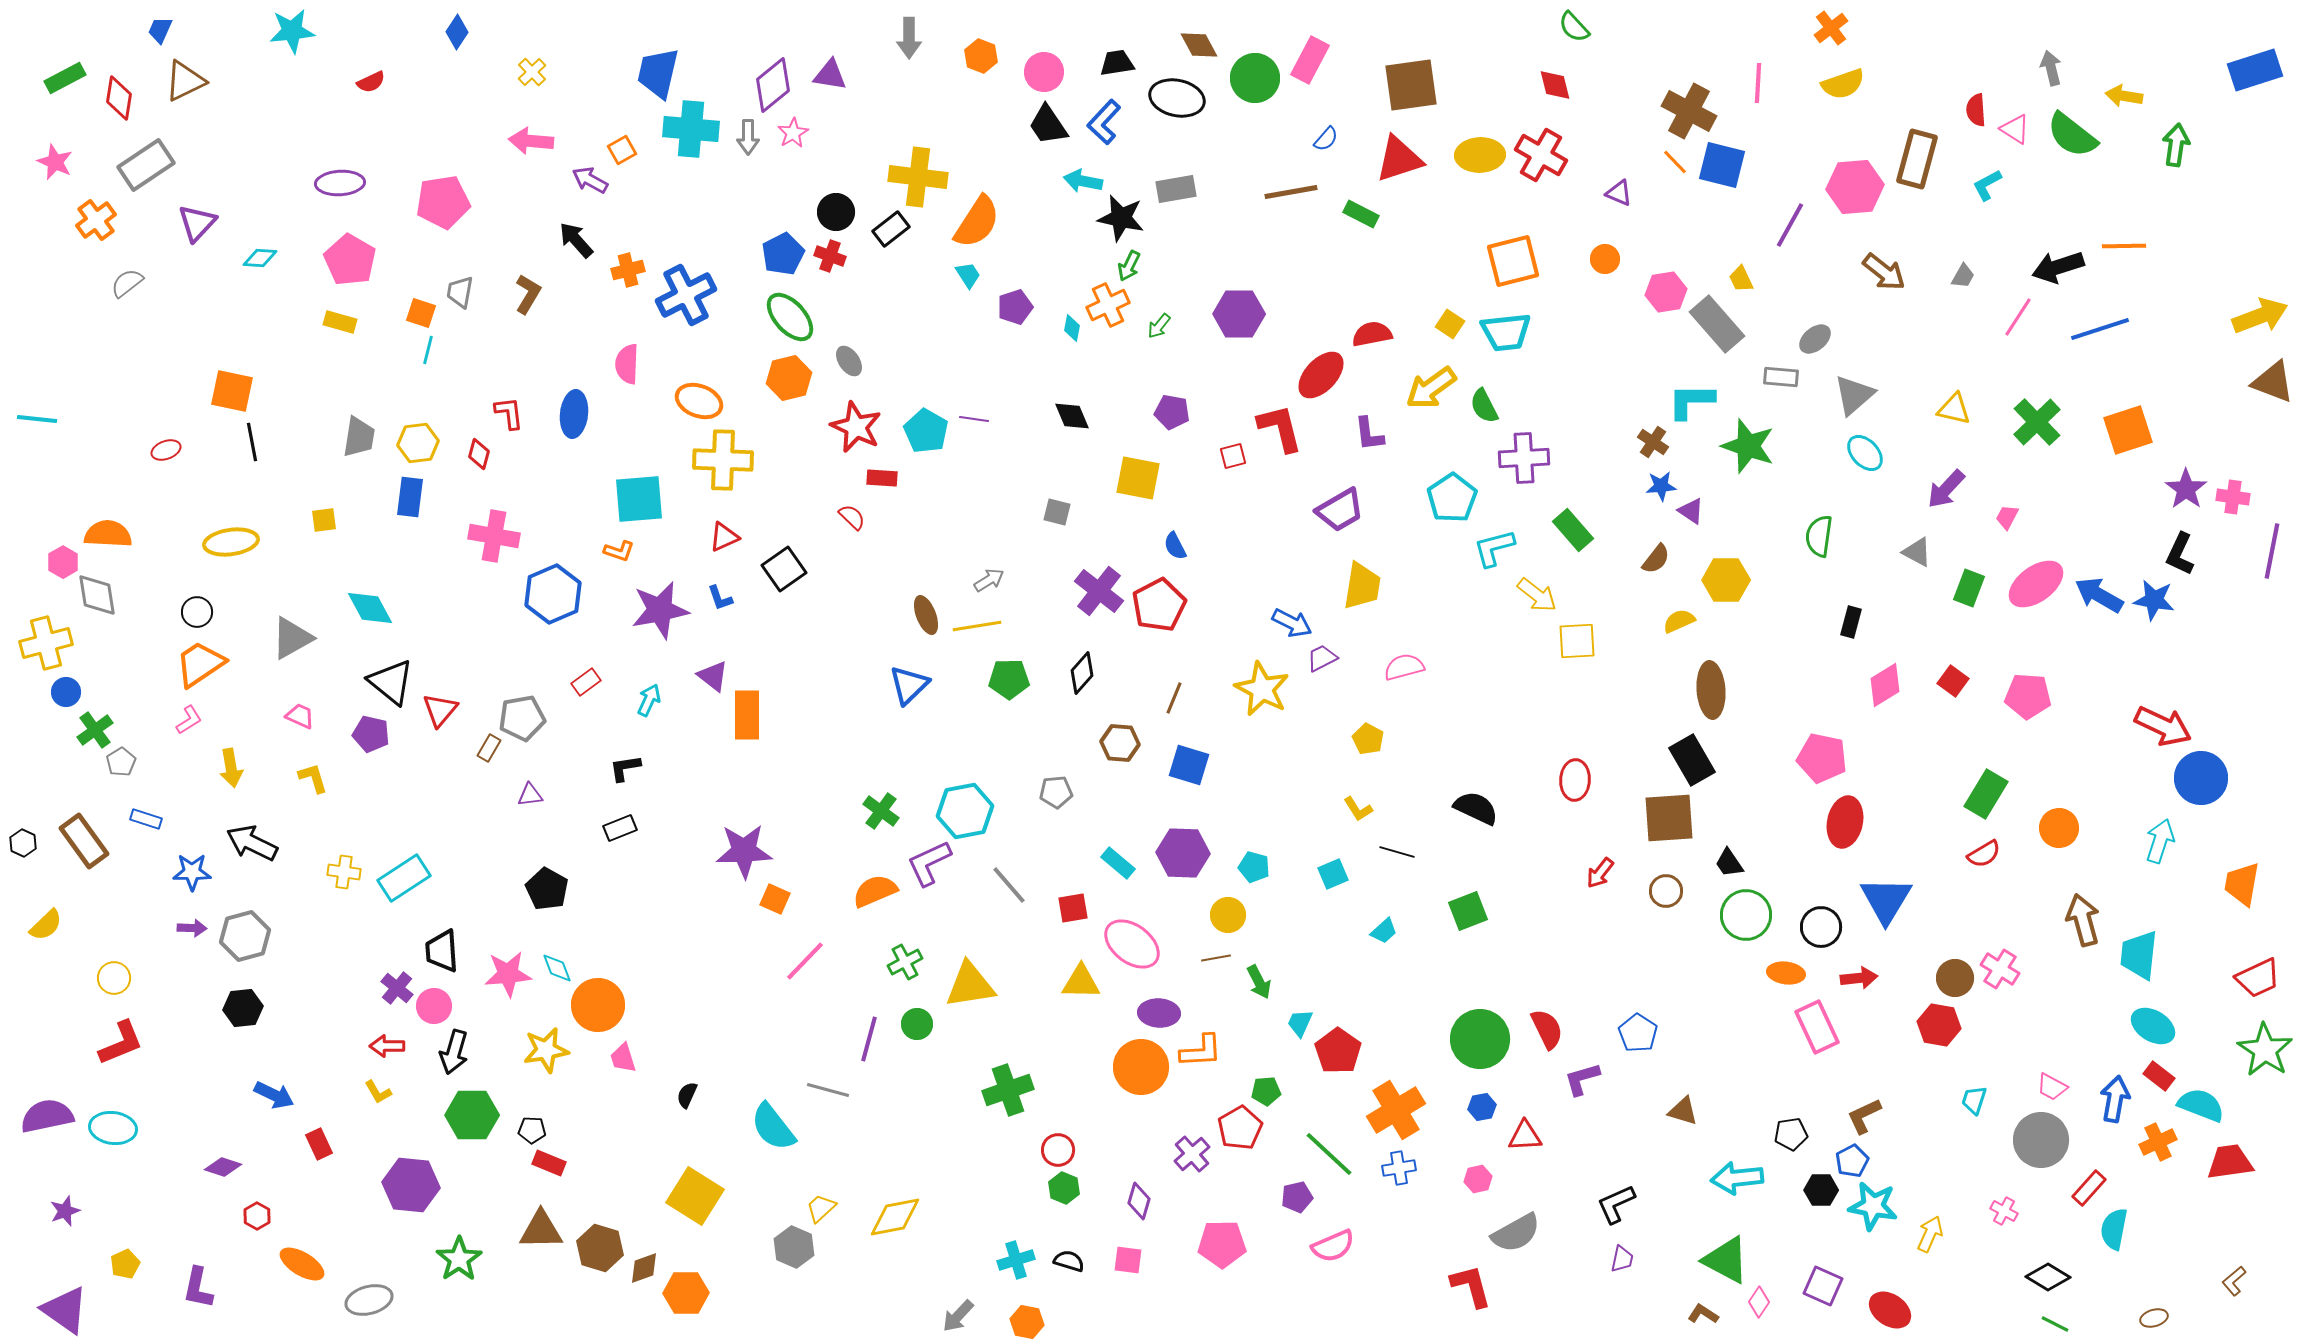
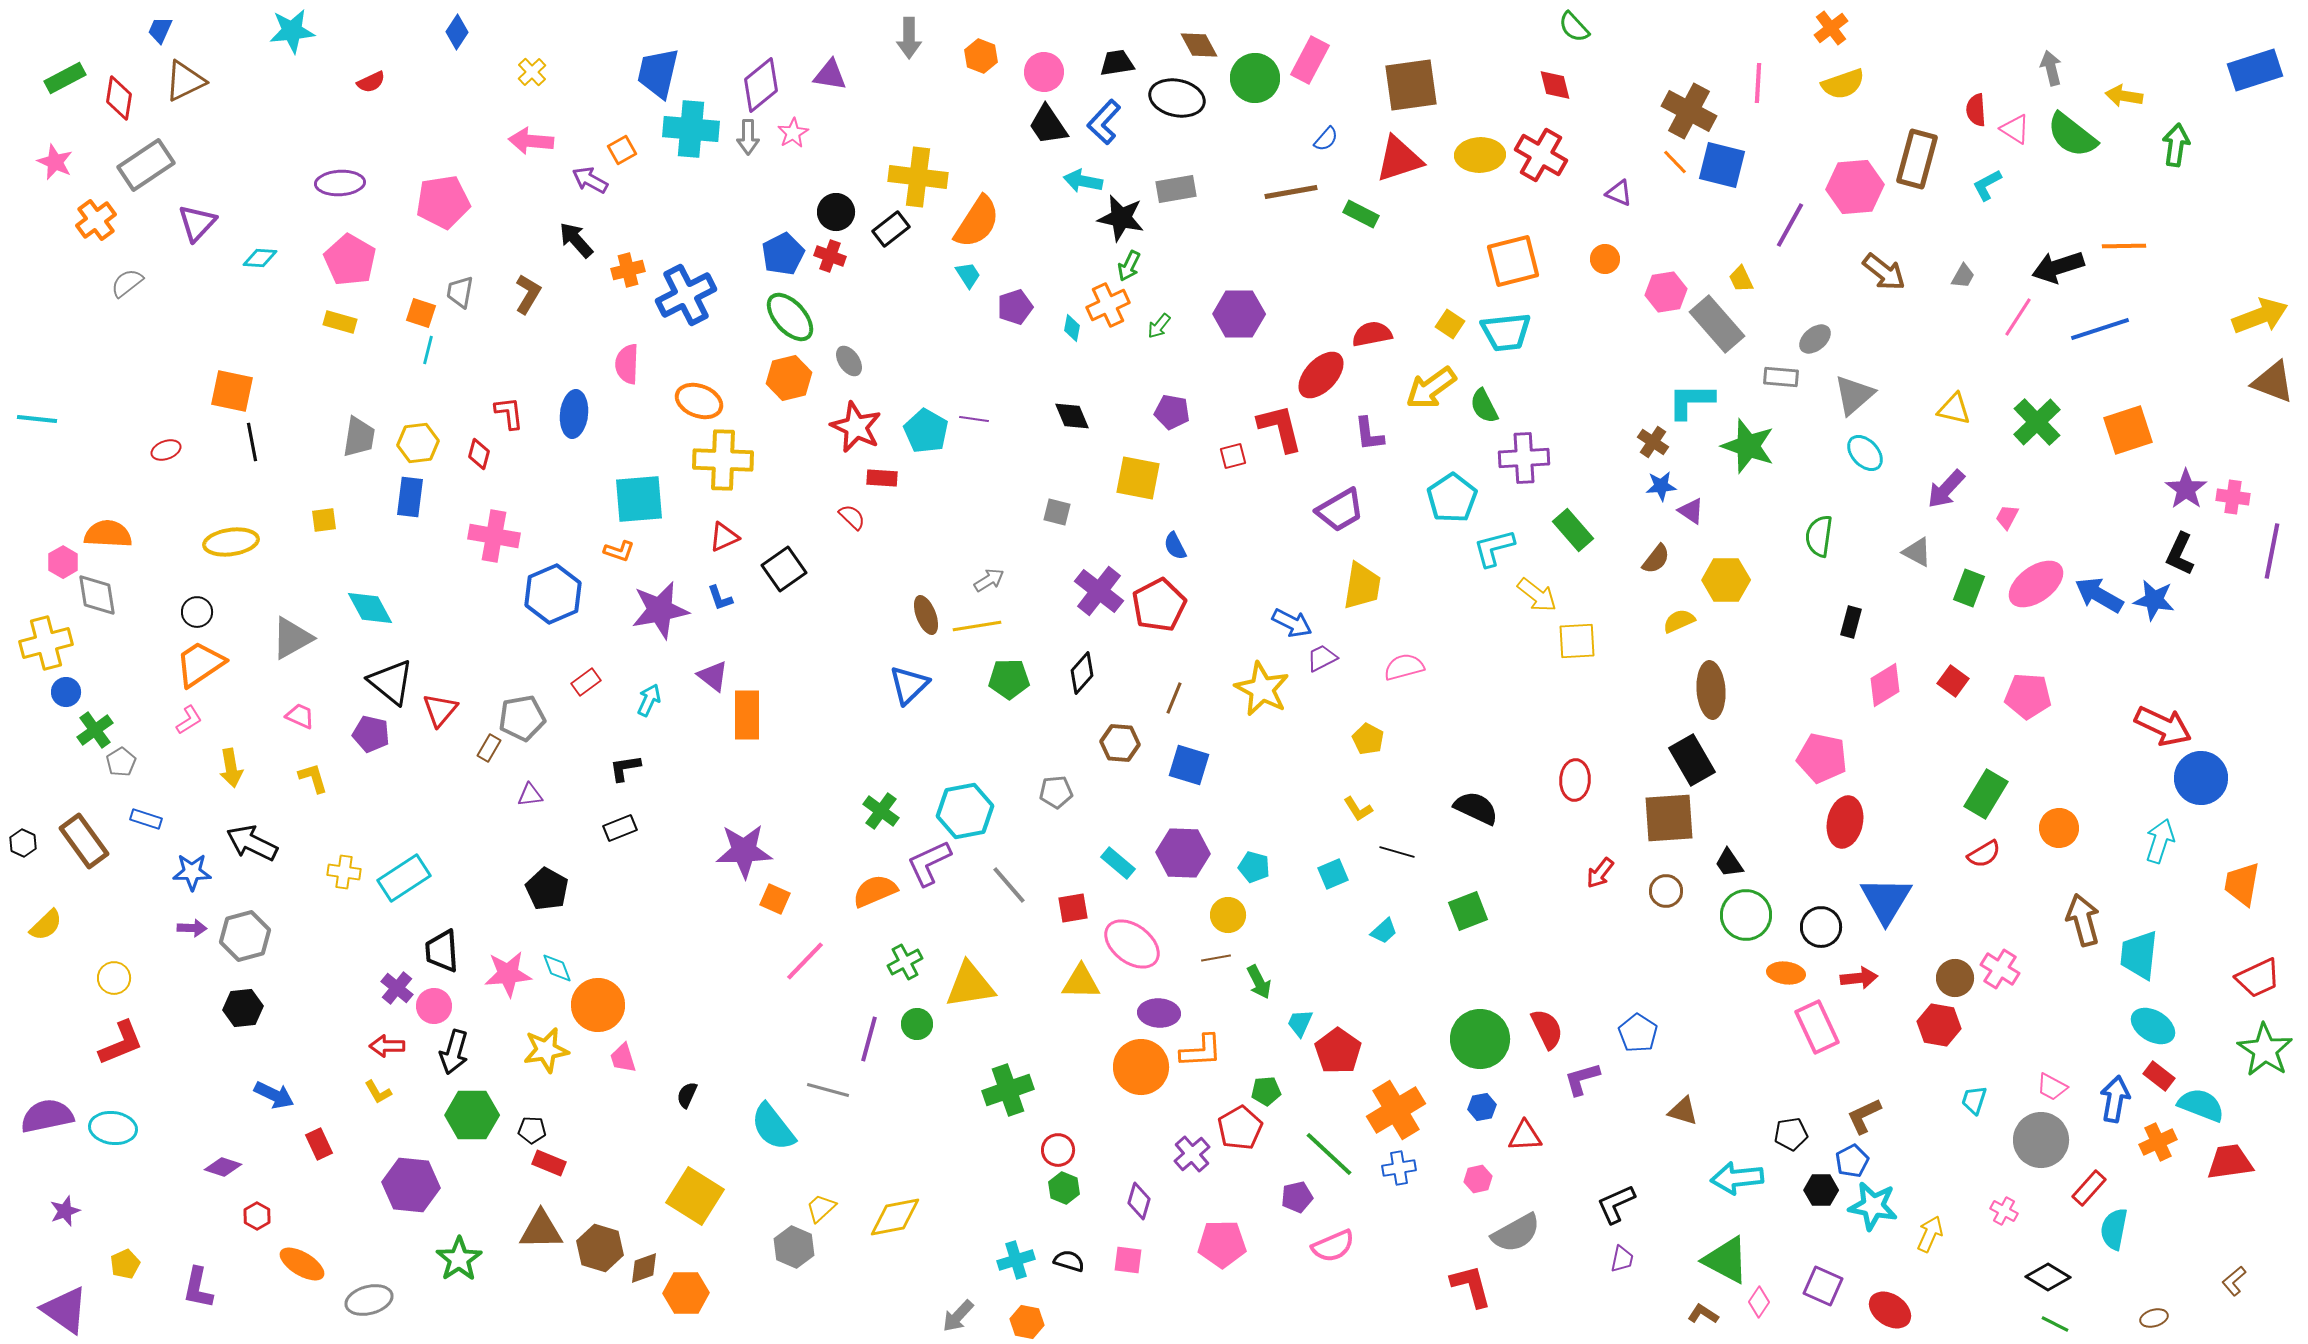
purple diamond at (773, 85): moved 12 px left
